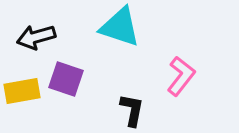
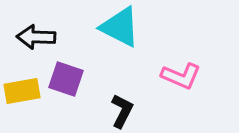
cyan triangle: rotated 9 degrees clockwise
black arrow: rotated 18 degrees clockwise
pink L-shape: rotated 75 degrees clockwise
black L-shape: moved 10 px left, 1 px down; rotated 16 degrees clockwise
